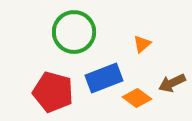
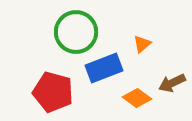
green circle: moved 2 px right
blue rectangle: moved 10 px up
